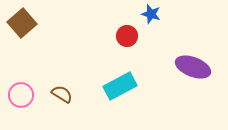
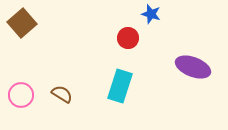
red circle: moved 1 px right, 2 px down
cyan rectangle: rotated 44 degrees counterclockwise
